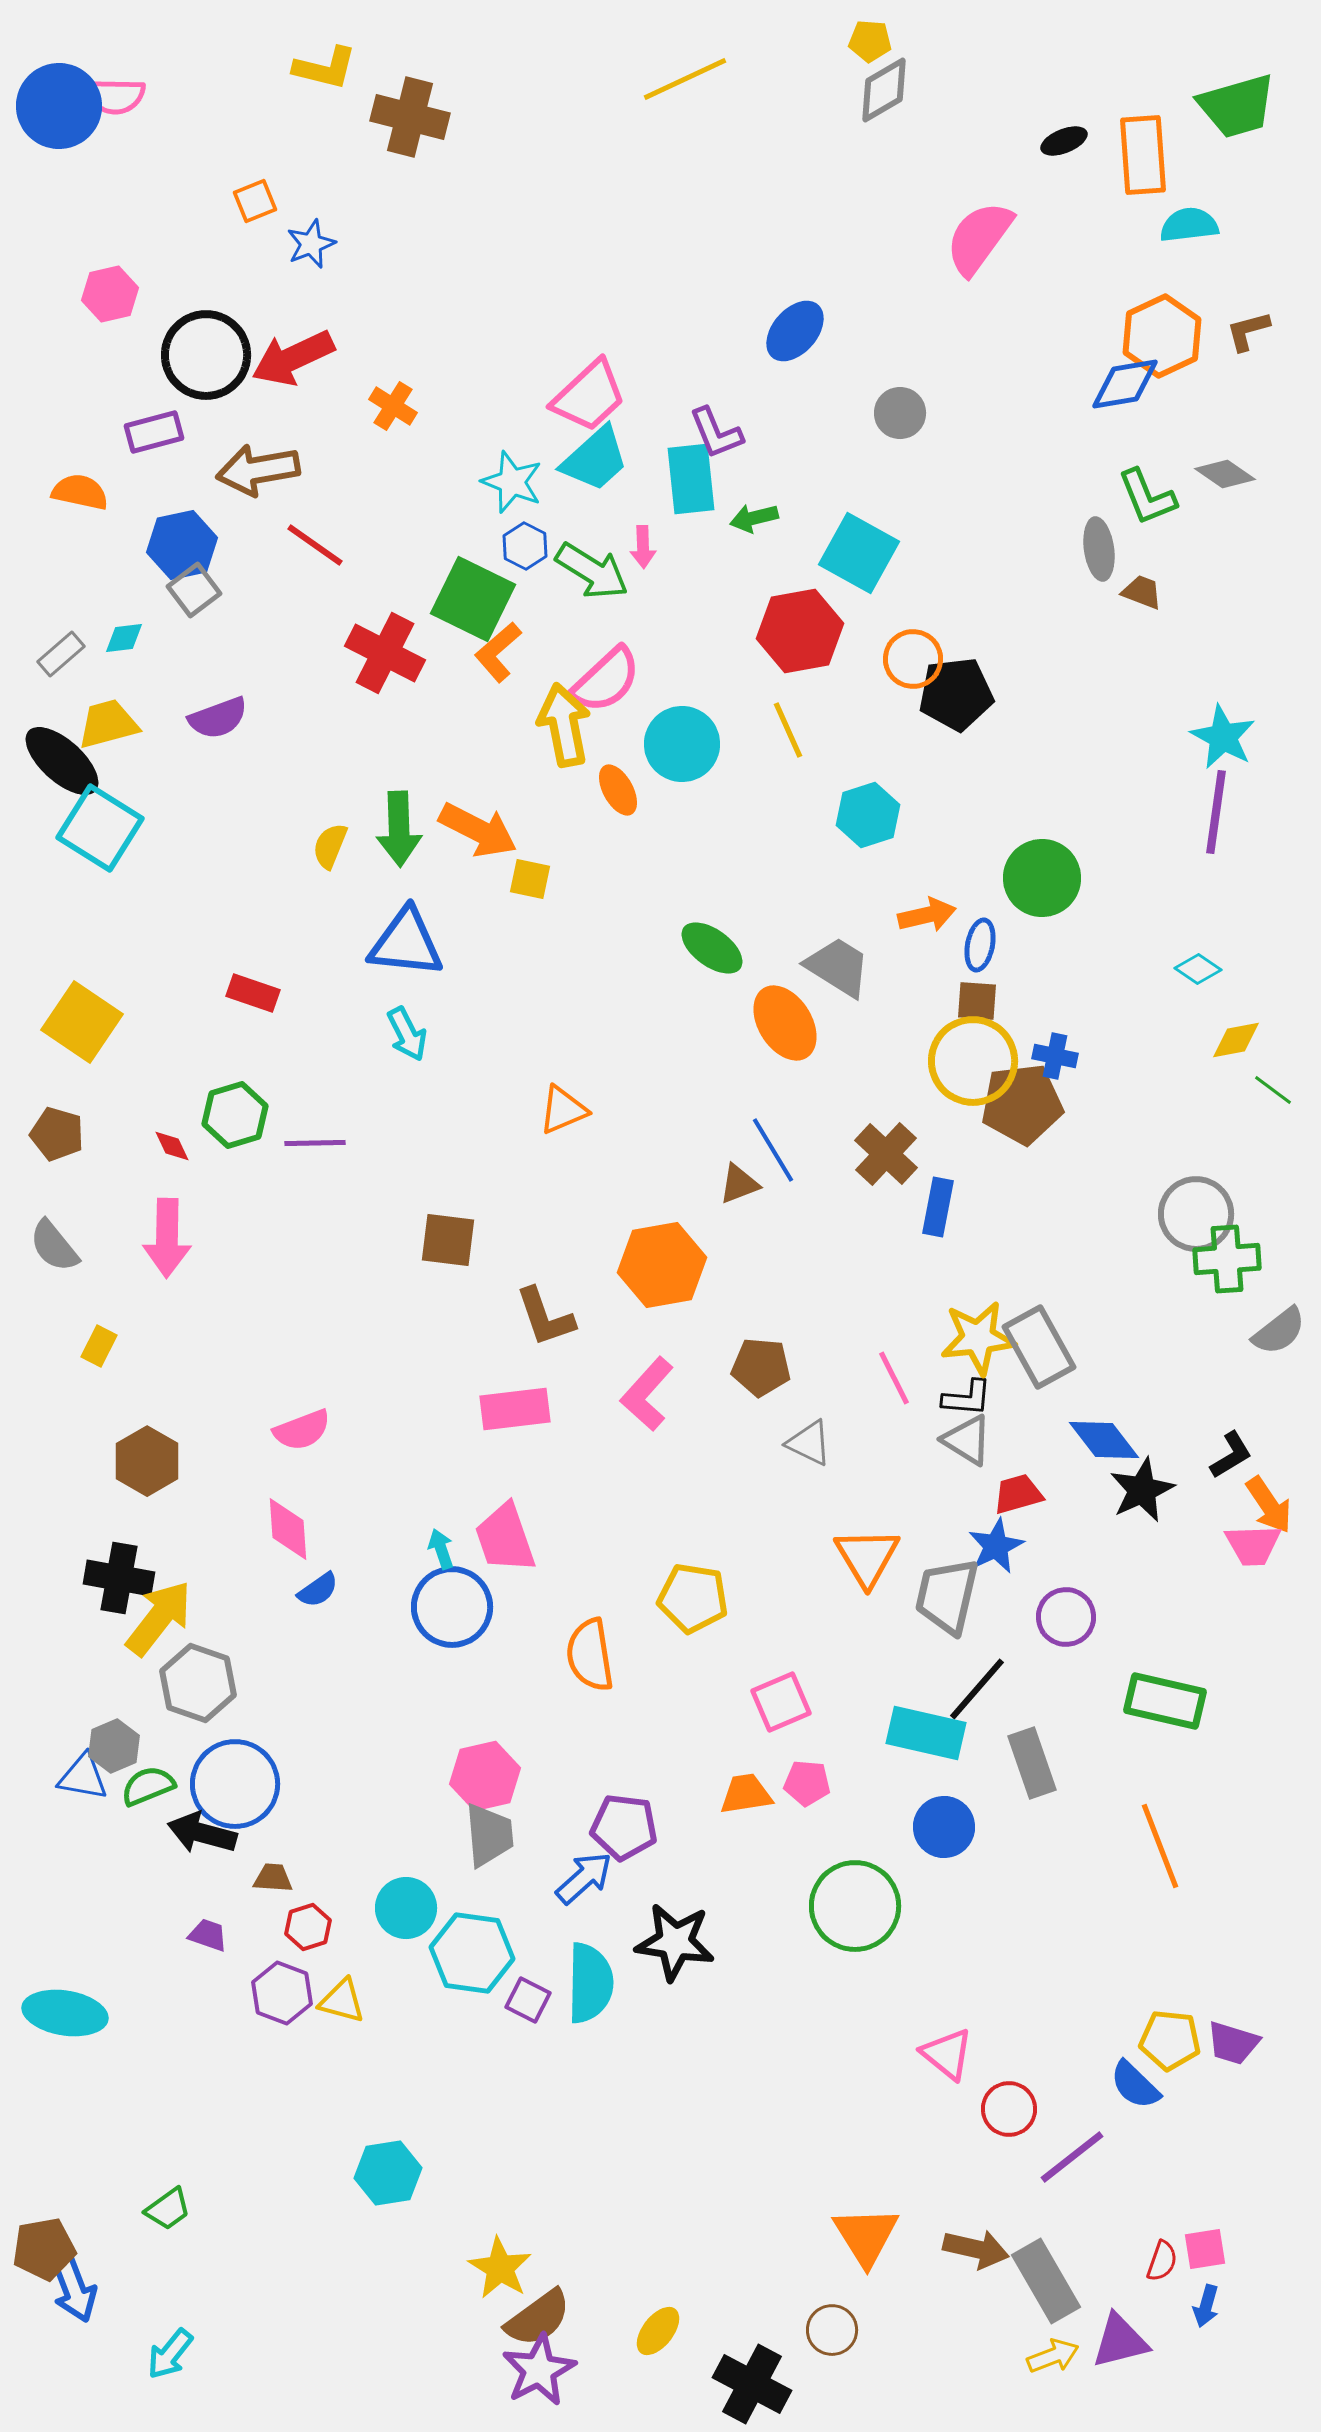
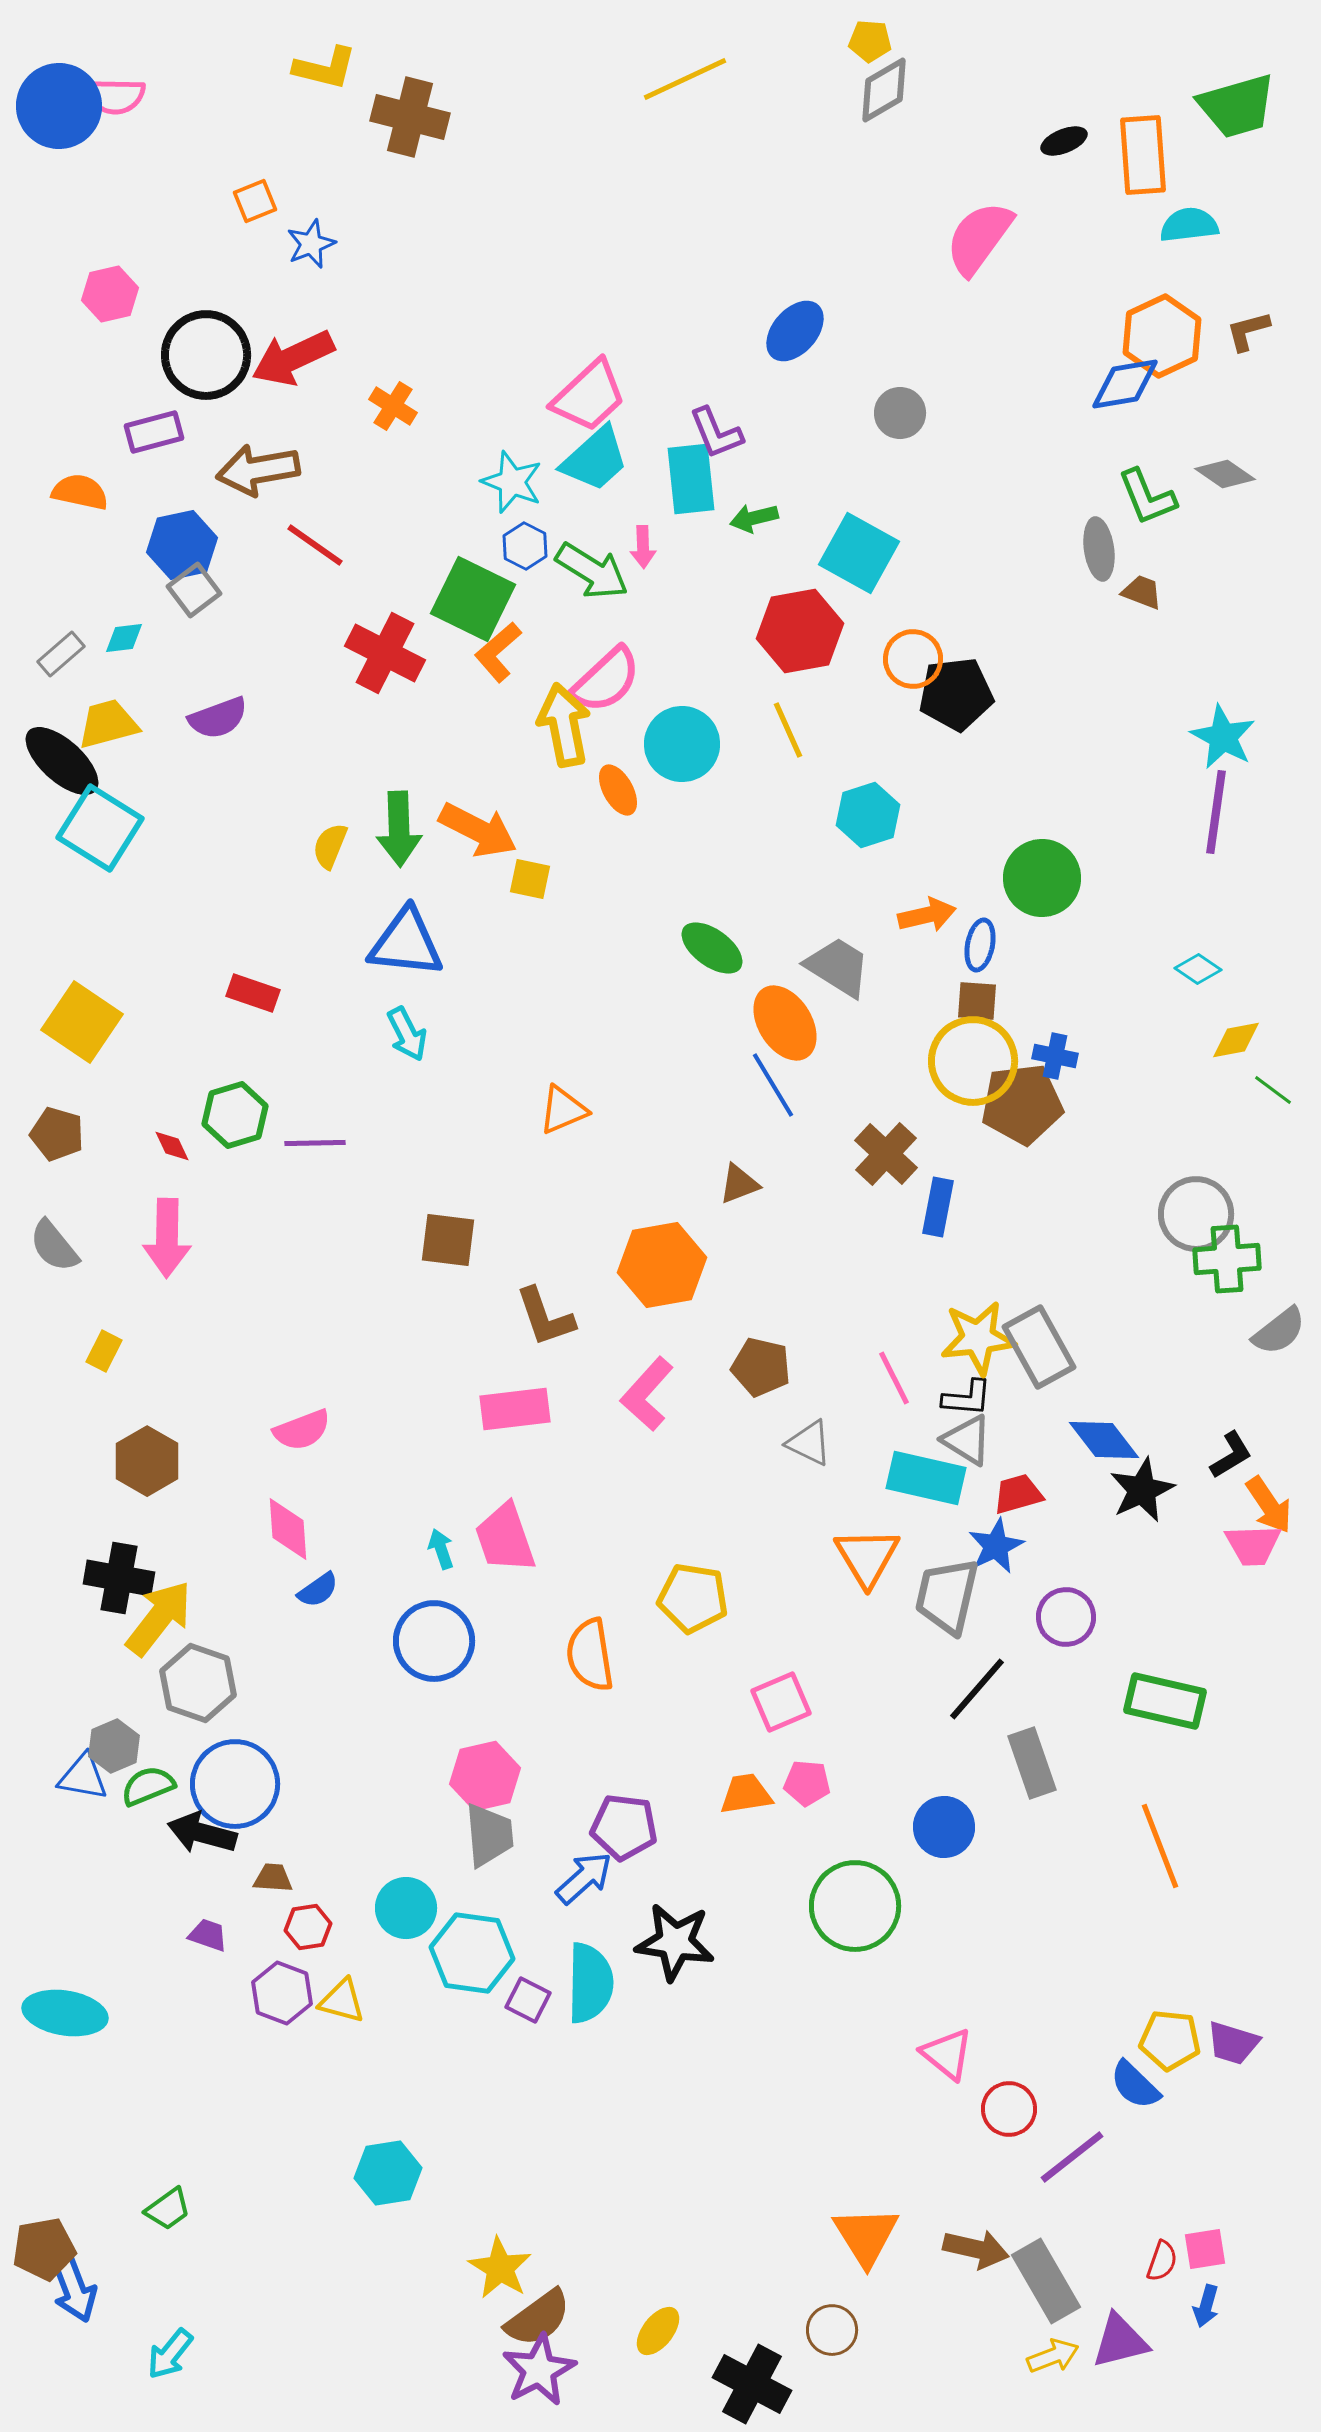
blue line at (773, 1150): moved 65 px up
yellow rectangle at (99, 1346): moved 5 px right, 5 px down
brown pentagon at (761, 1367): rotated 8 degrees clockwise
blue circle at (452, 1607): moved 18 px left, 34 px down
cyan rectangle at (926, 1733): moved 255 px up
red hexagon at (308, 1927): rotated 9 degrees clockwise
